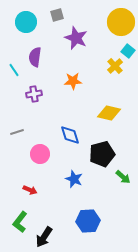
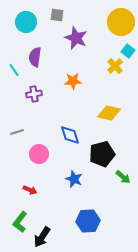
gray square: rotated 24 degrees clockwise
pink circle: moved 1 px left
black arrow: moved 2 px left
